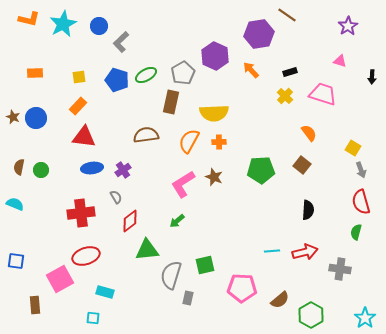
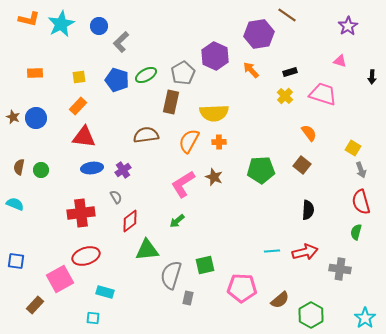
cyan star at (63, 24): moved 2 px left
brown rectangle at (35, 305): rotated 48 degrees clockwise
